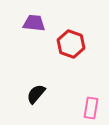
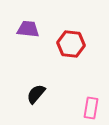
purple trapezoid: moved 6 px left, 6 px down
red hexagon: rotated 12 degrees counterclockwise
